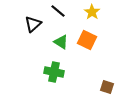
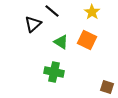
black line: moved 6 px left
